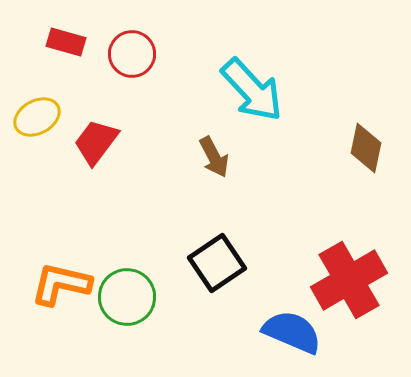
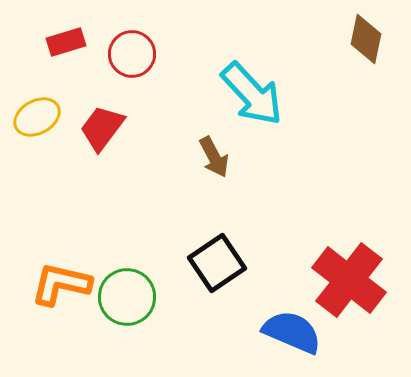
red rectangle: rotated 33 degrees counterclockwise
cyan arrow: moved 4 px down
red trapezoid: moved 6 px right, 14 px up
brown diamond: moved 109 px up
red cross: rotated 22 degrees counterclockwise
